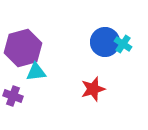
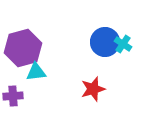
purple cross: rotated 24 degrees counterclockwise
